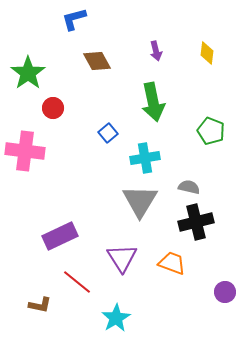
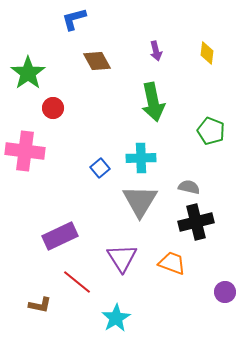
blue square: moved 8 px left, 35 px down
cyan cross: moved 4 px left; rotated 8 degrees clockwise
